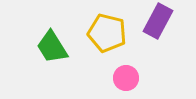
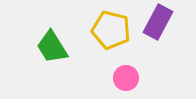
purple rectangle: moved 1 px down
yellow pentagon: moved 4 px right, 3 px up
